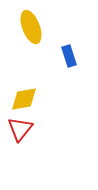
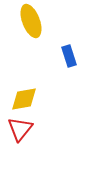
yellow ellipse: moved 6 px up
